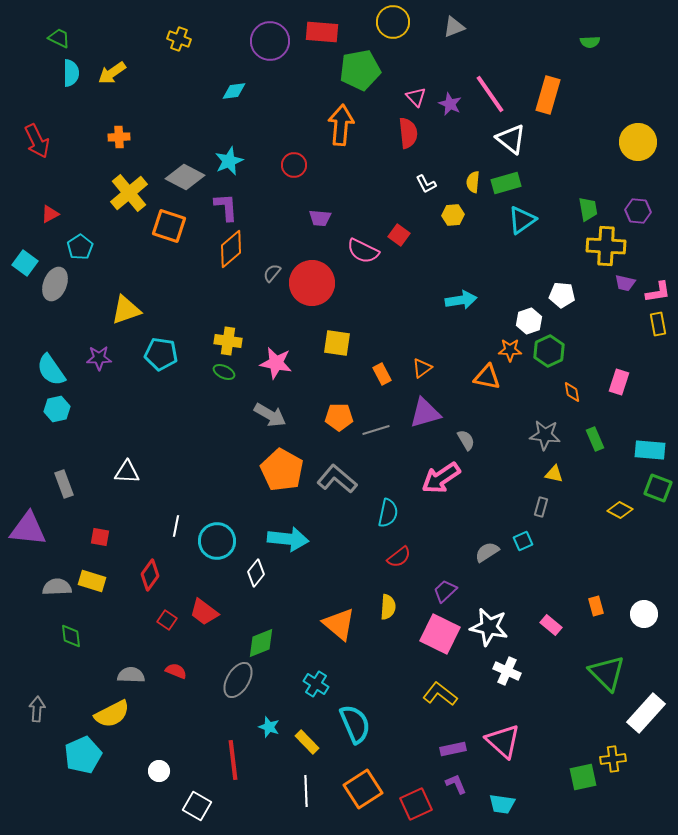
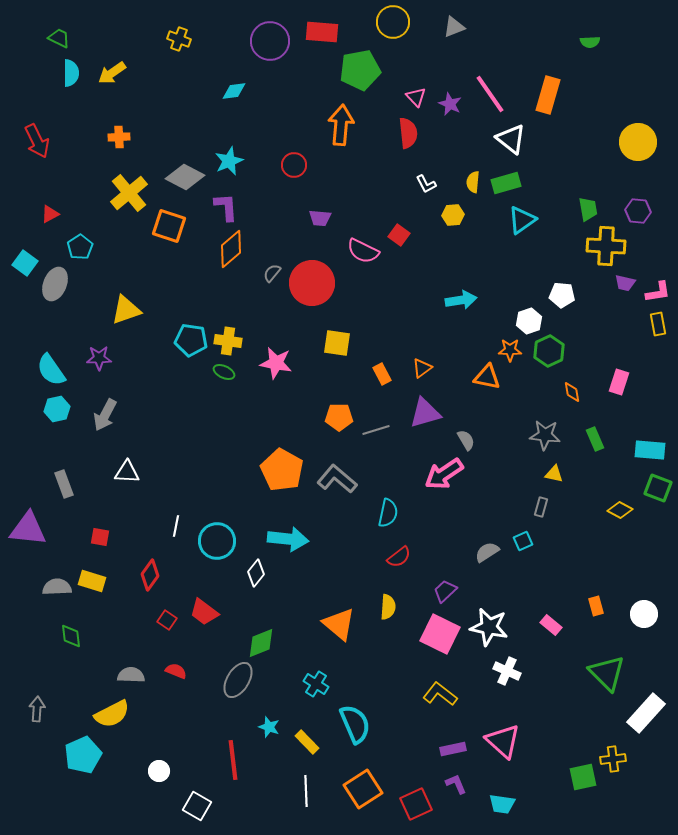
cyan pentagon at (161, 354): moved 30 px right, 14 px up
gray arrow at (270, 415): moved 165 px left; rotated 88 degrees clockwise
pink arrow at (441, 478): moved 3 px right, 4 px up
